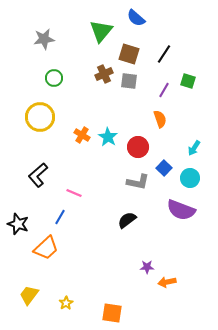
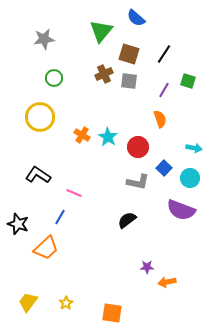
cyan arrow: rotated 112 degrees counterclockwise
black L-shape: rotated 75 degrees clockwise
yellow trapezoid: moved 1 px left, 7 px down
